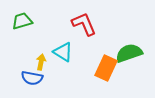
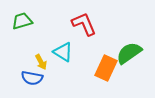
green semicircle: rotated 16 degrees counterclockwise
yellow arrow: rotated 140 degrees clockwise
